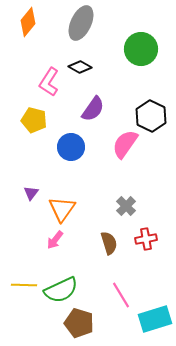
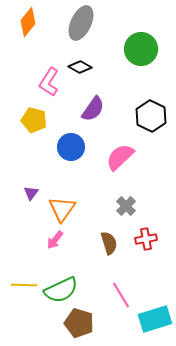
pink semicircle: moved 5 px left, 13 px down; rotated 12 degrees clockwise
